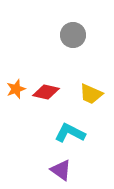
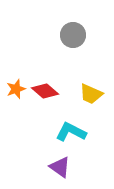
red diamond: moved 1 px left, 1 px up; rotated 28 degrees clockwise
cyan L-shape: moved 1 px right, 1 px up
purple triangle: moved 1 px left, 3 px up
